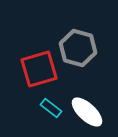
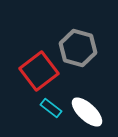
red square: moved 2 px down; rotated 21 degrees counterclockwise
